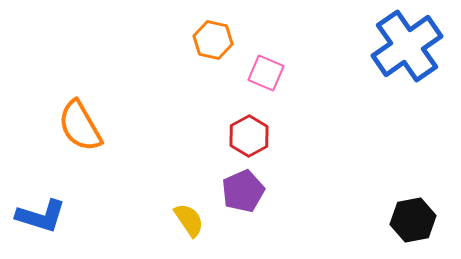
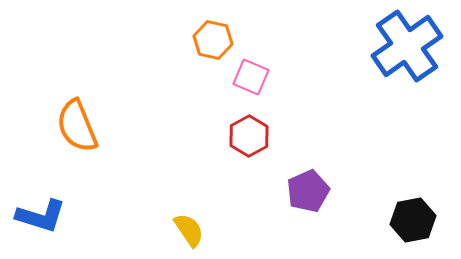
pink square: moved 15 px left, 4 px down
orange semicircle: moved 3 px left; rotated 8 degrees clockwise
purple pentagon: moved 65 px right
yellow semicircle: moved 10 px down
